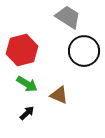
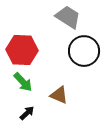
red hexagon: rotated 16 degrees clockwise
green arrow: moved 4 px left, 2 px up; rotated 15 degrees clockwise
